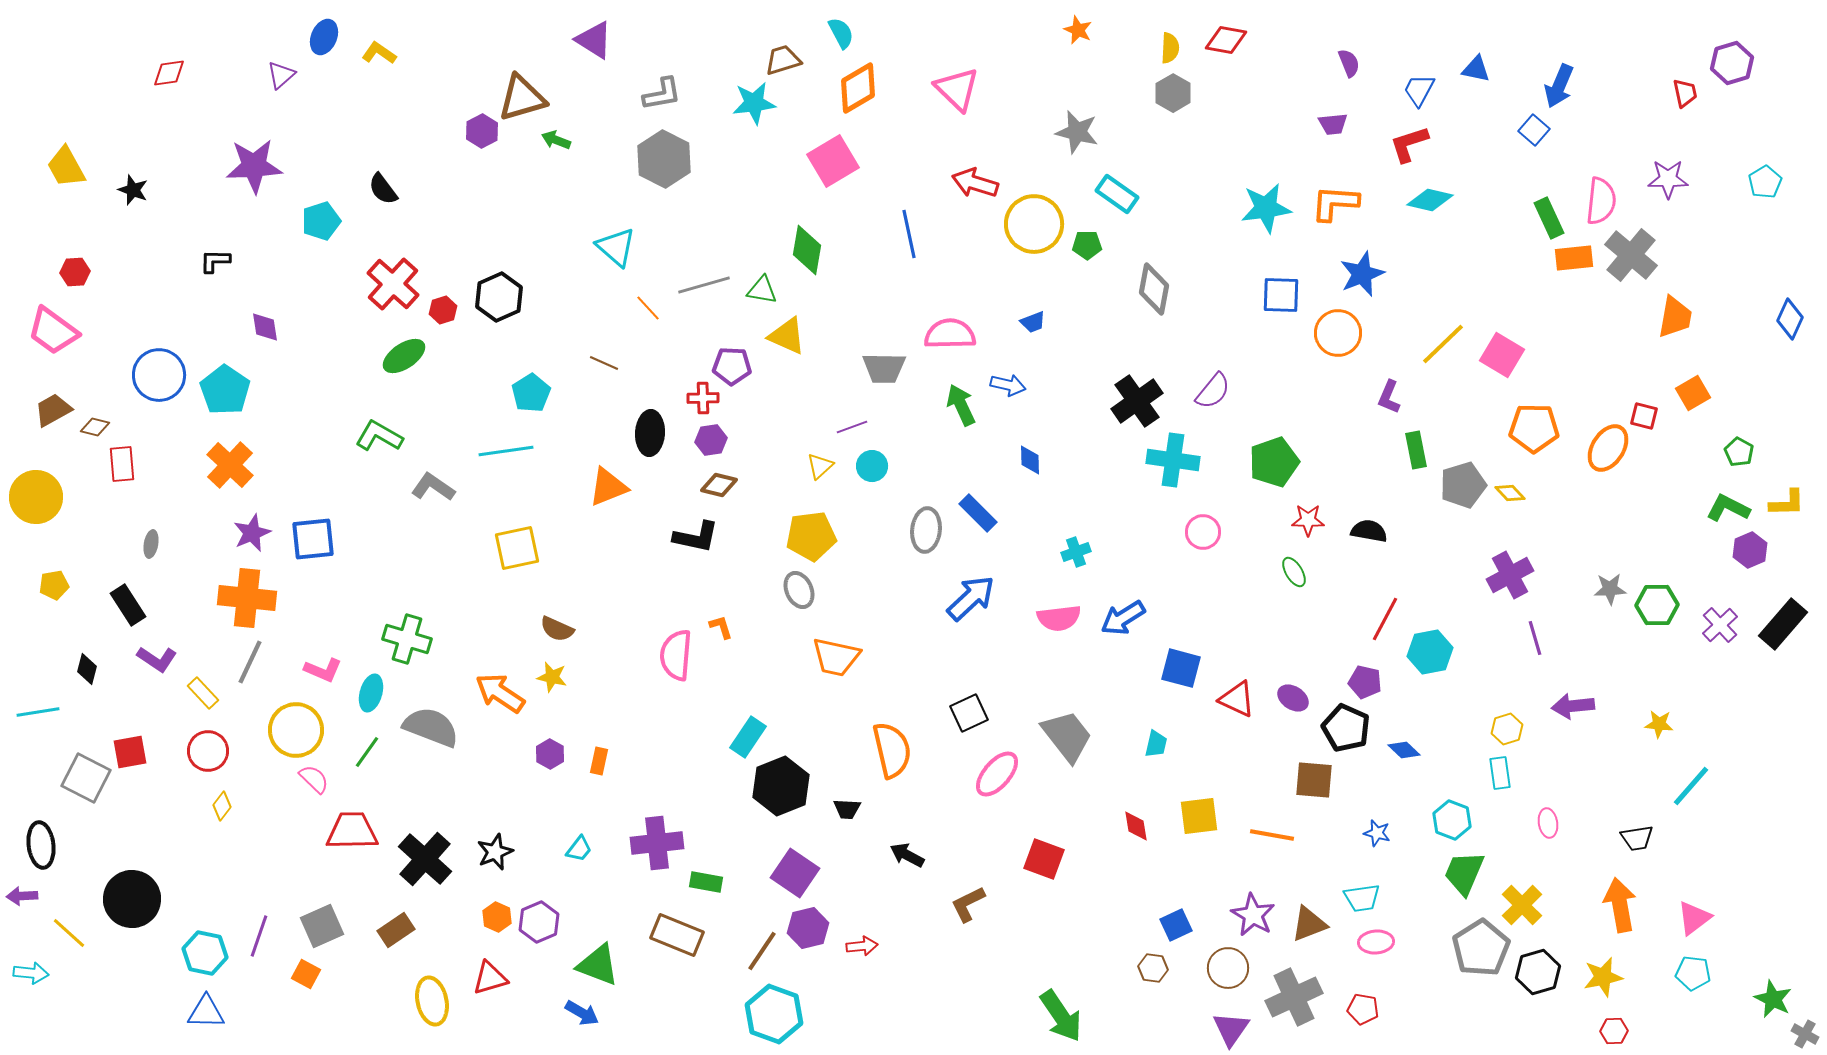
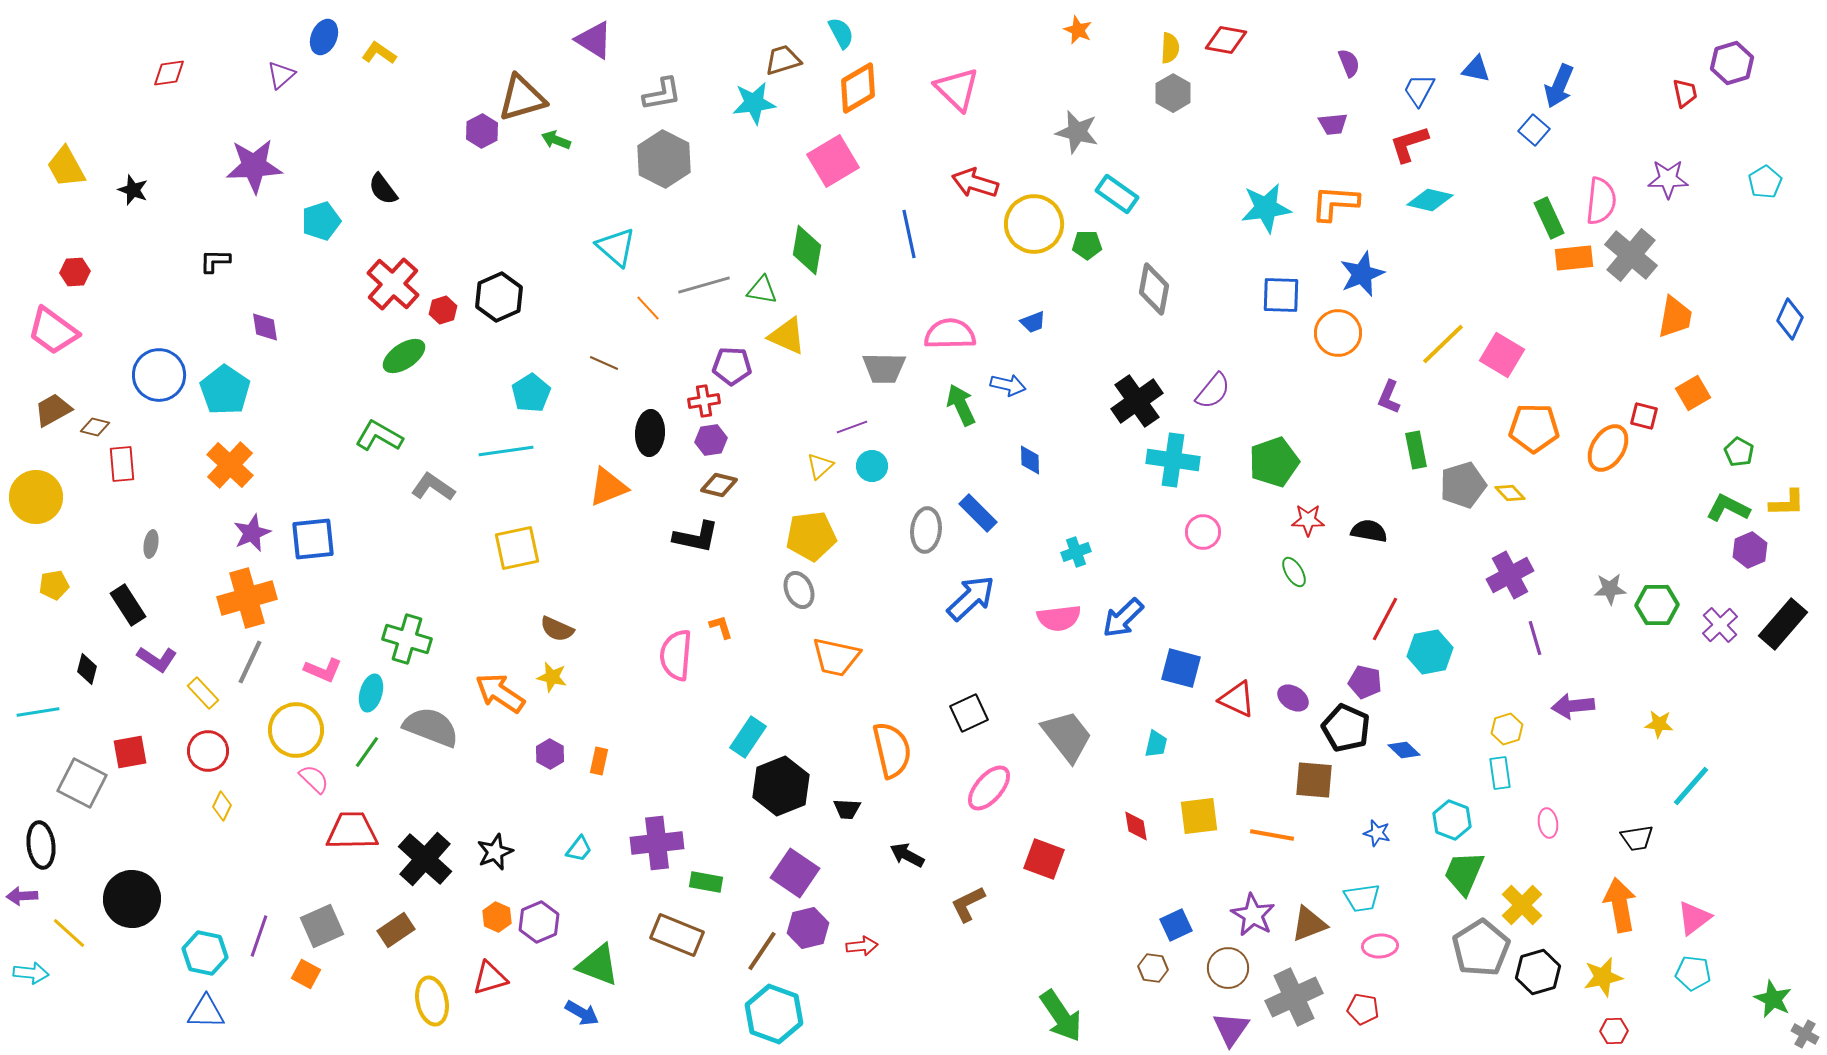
red cross at (703, 398): moved 1 px right, 3 px down; rotated 8 degrees counterclockwise
orange cross at (247, 598): rotated 22 degrees counterclockwise
blue arrow at (1123, 618): rotated 12 degrees counterclockwise
pink ellipse at (997, 774): moved 8 px left, 14 px down
gray square at (86, 778): moved 4 px left, 5 px down
yellow diamond at (222, 806): rotated 12 degrees counterclockwise
pink ellipse at (1376, 942): moved 4 px right, 4 px down
